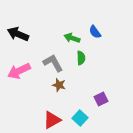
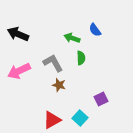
blue semicircle: moved 2 px up
